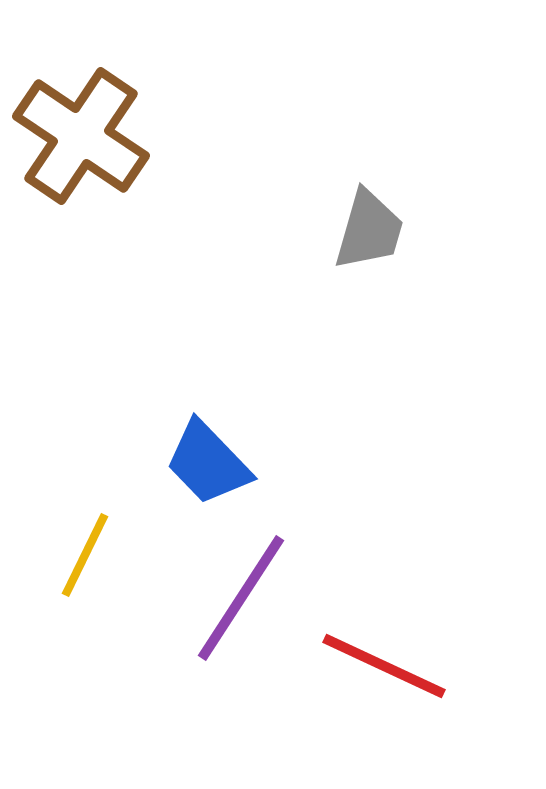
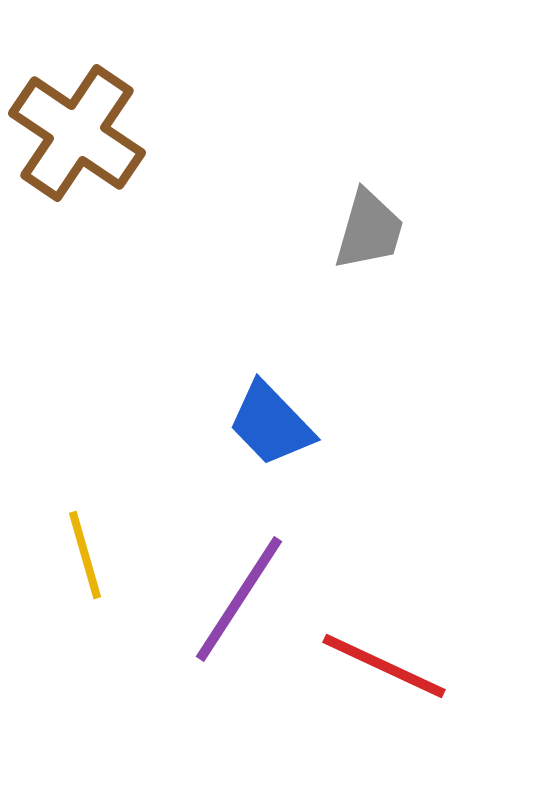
brown cross: moved 4 px left, 3 px up
blue trapezoid: moved 63 px right, 39 px up
yellow line: rotated 42 degrees counterclockwise
purple line: moved 2 px left, 1 px down
